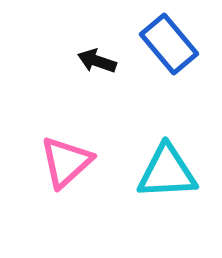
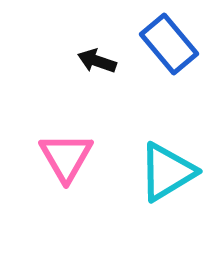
pink triangle: moved 5 px up; rotated 18 degrees counterclockwise
cyan triangle: rotated 28 degrees counterclockwise
